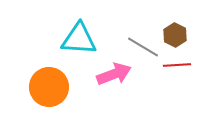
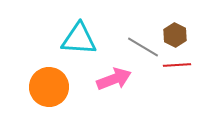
pink arrow: moved 5 px down
